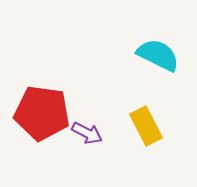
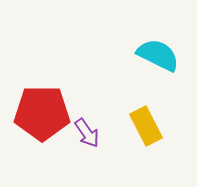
red pentagon: rotated 8 degrees counterclockwise
purple arrow: rotated 28 degrees clockwise
